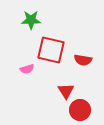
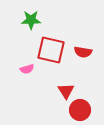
red semicircle: moved 8 px up
